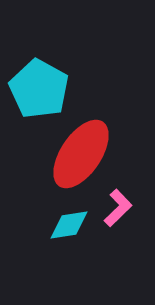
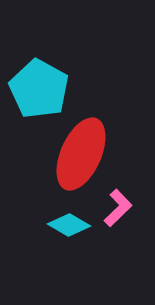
red ellipse: rotated 10 degrees counterclockwise
cyan diamond: rotated 39 degrees clockwise
